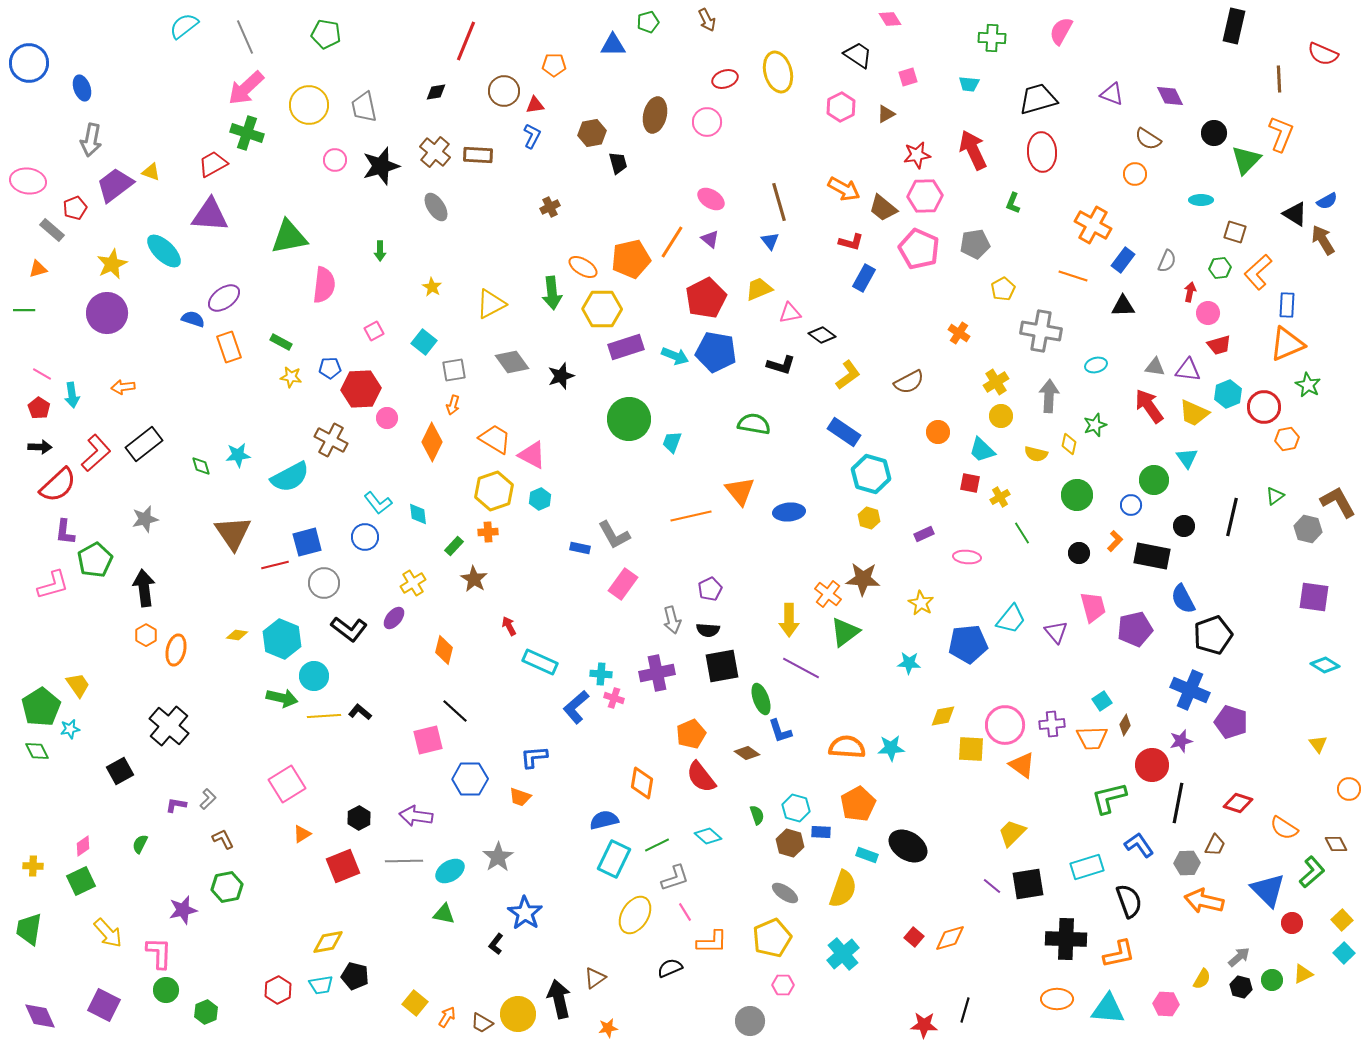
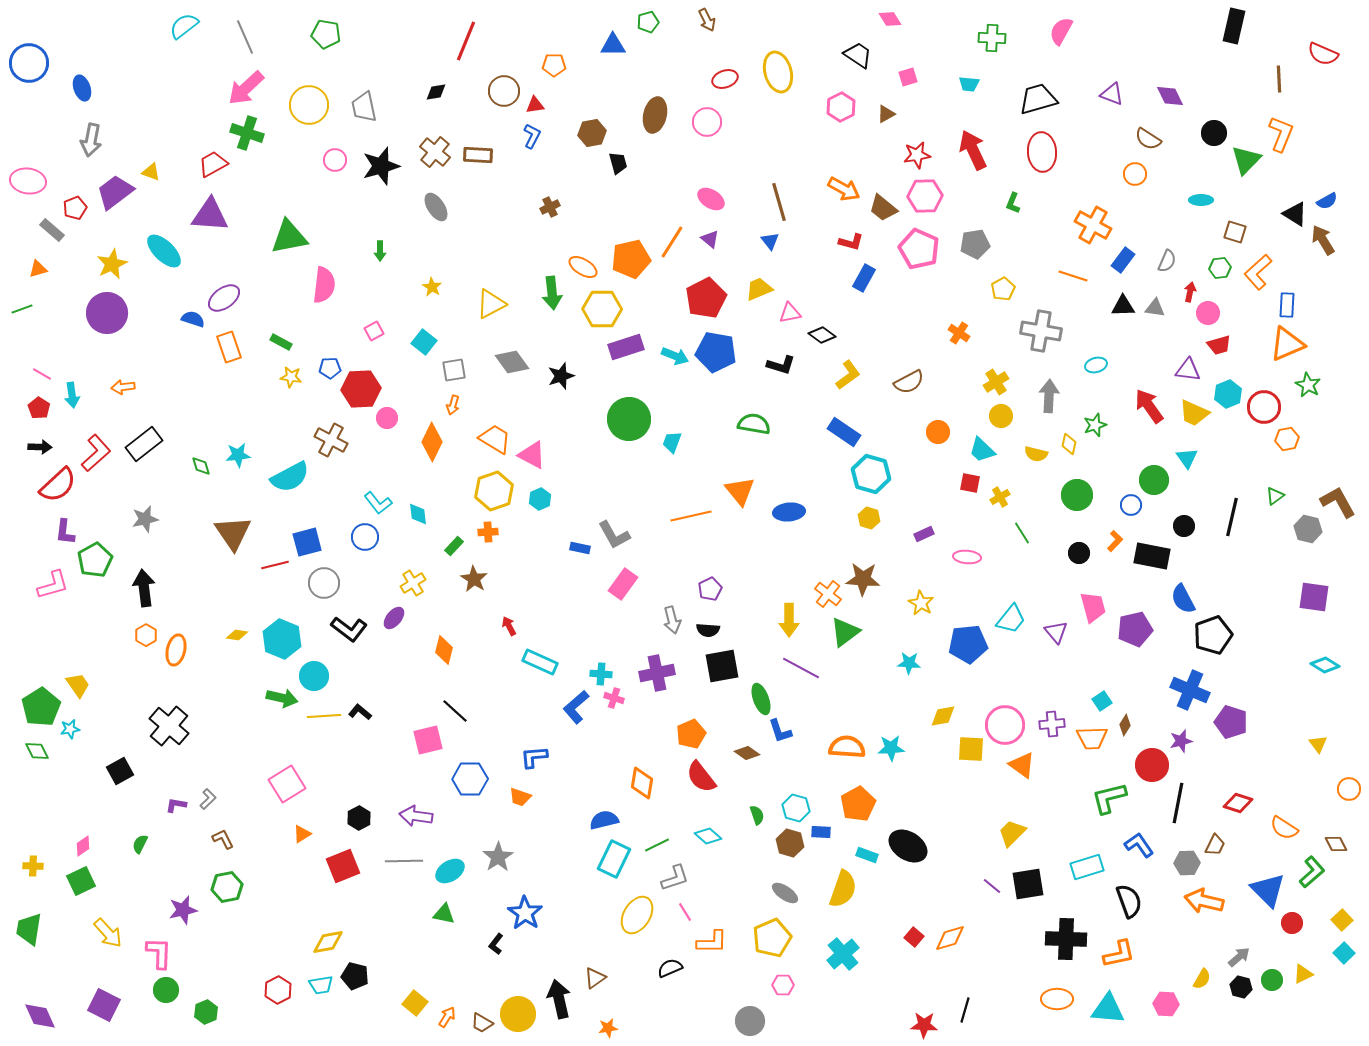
purple trapezoid at (115, 185): moved 7 px down
green line at (24, 310): moved 2 px left, 1 px up; rotated 20 degrees counterclockwise
gray triangle at (1155, 367): moved 59 px up
yellow ellipse at (635, 915): moved 2 px right
